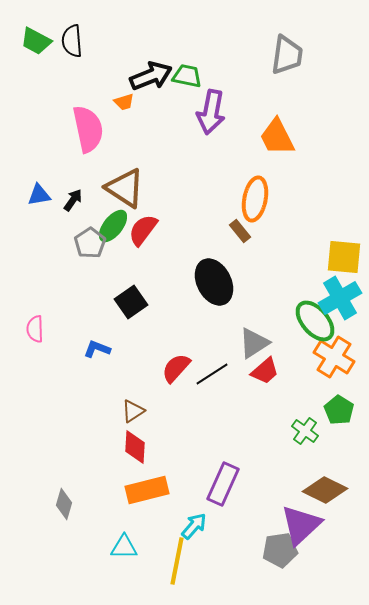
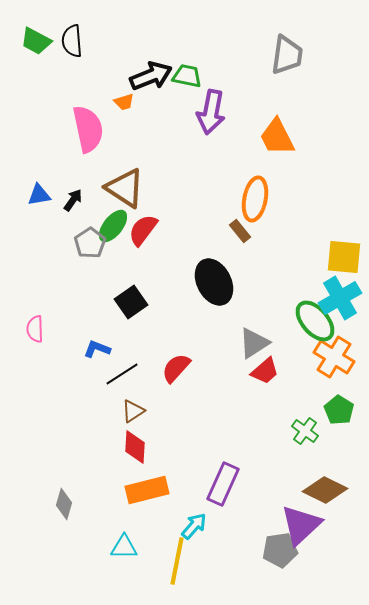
black line at (212, 374): moved 90 px left
